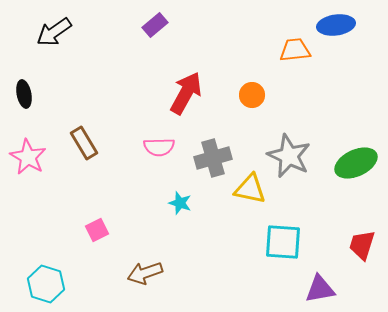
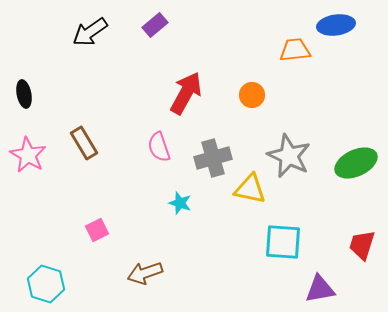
black arrow: moved 36 px right
pink semicircle: rotated 72 degrees clockwise
pink star: moved 2 px up
